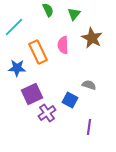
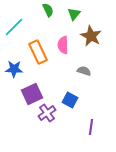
brown star: moved 1 px left, 2 px up
blue star: moved 3 px left, 1 px down
gray semicircle: moved 5 px left, 14 px up
purple line: moved 2 px right
